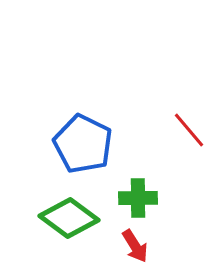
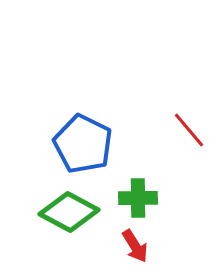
green diamond: moved 6 px up; rotated 8 degrees counterclockwise
